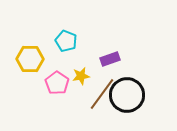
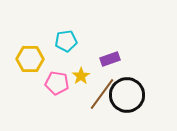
cyan pentagon: rotated 30 degrees counterclockwise
yellow star: rotated 24 degrees counterclockwise
pink pentagon: rotated 25 degrees counterclockwise
